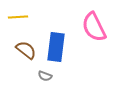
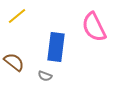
yellow line: moved 1 px left, 1 px up; rotated 36 degrees counterclockwise
brown semicircle: moved 12 px left, 12 px down
